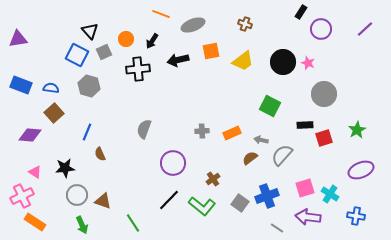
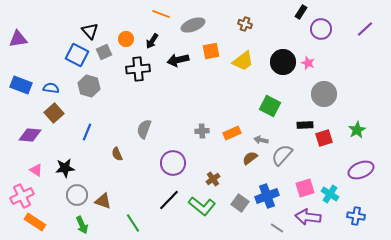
brown semicircle at (100, 154): moved 17 px right
pink triangle at (35, 172): moved 1 px right, 2 px up
